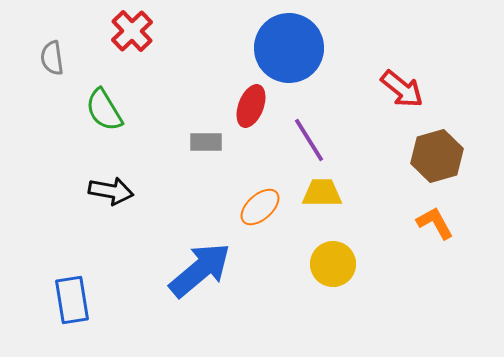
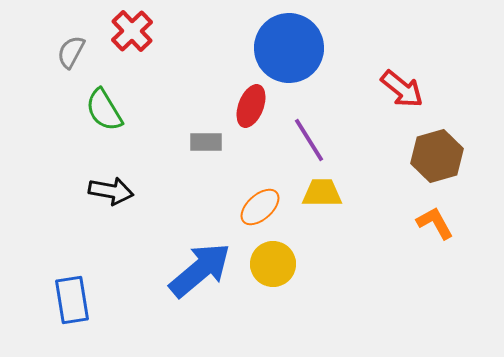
gray semicircle: moved 19 px right, 6 px up; rotated 36 degrees clockwise
yellow circle: moved 60 px left
